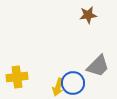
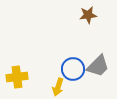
blue circle: moved 14 px up
